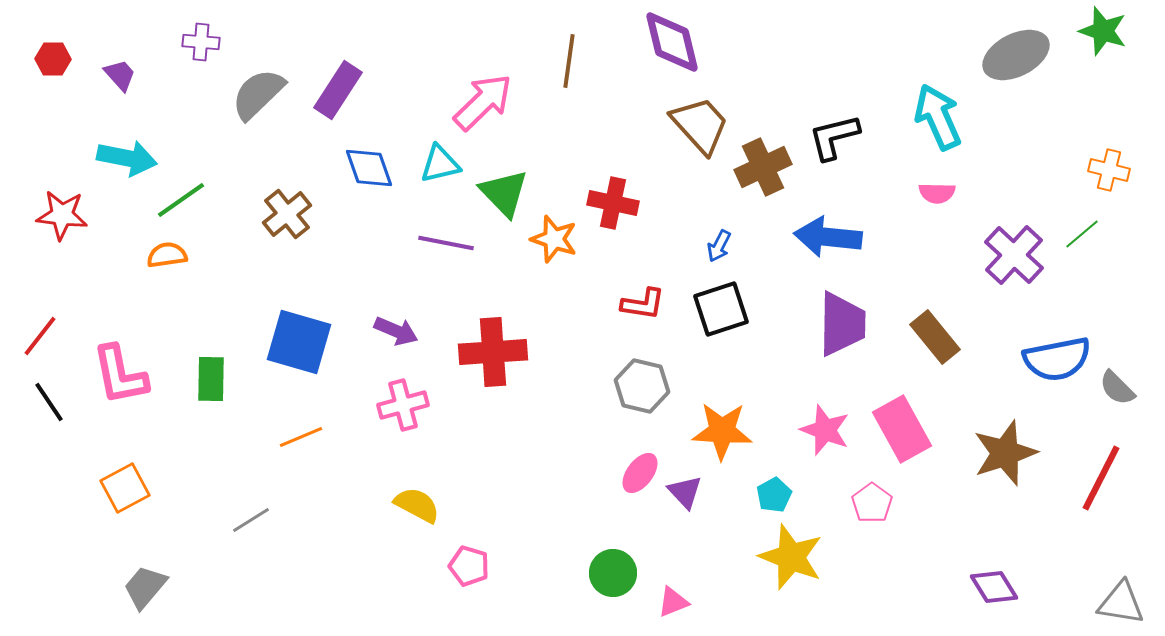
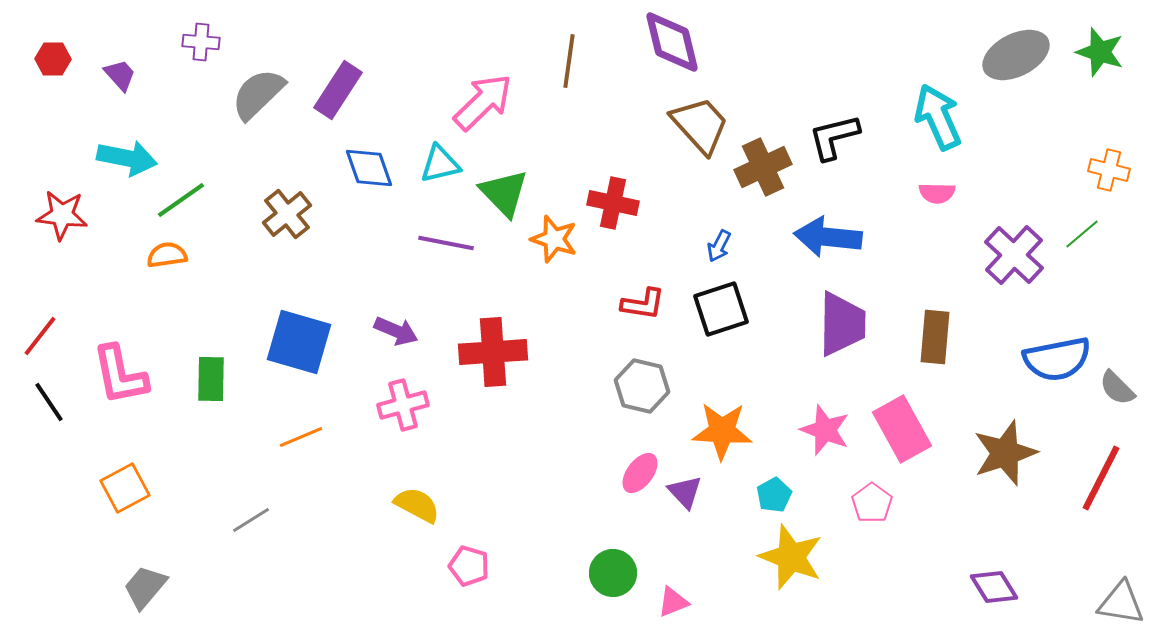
green star at (1103, 31): moved 3 px left, 21 px down
brown rectangle at (935, 337): rotated 44 degrees clockwise
